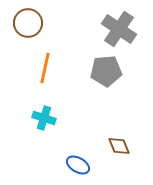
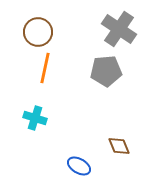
brown circle: moved 10 px right, 9 px down
cyan cross: moved 9 px left
blue ellipse: moved 1 px right, 1 px down
